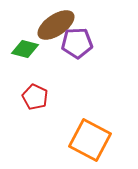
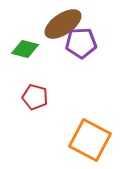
brown ellipse: moved 7 px right, 1 px up
purple pentagon: moved 4 px right
red pentagon: rotated 10 degrees counterclockwise
